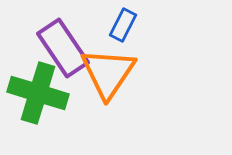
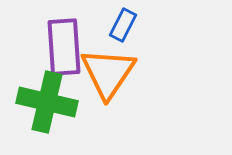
purple rectangle: moved 1 px right, 1 px up; rotated 30 degrees clockwise
green cross: moved 9 px right, 9 px down; rotated 4 degrees counterclockwise
